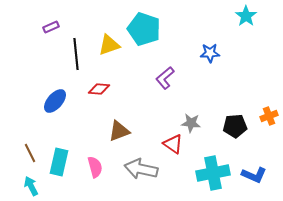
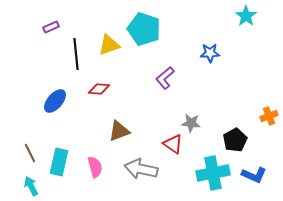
black pentagon: moved 14 px down; rotated 25 degrees counterclockwise
